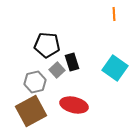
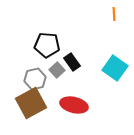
black rectangle: rotated 18 degrees counterclockwise
gray hexagon: moved 3 px up
brown square: moved 8 px up
